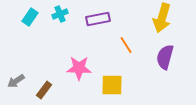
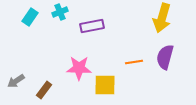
cyan cross: moved 2 px up
purple rectangle: moved 6 px left, 7 px down
orange line: moved 8 px right, 17 px down; rotated 66 degrees counterclockwise
yellow square: moved 7 px left
